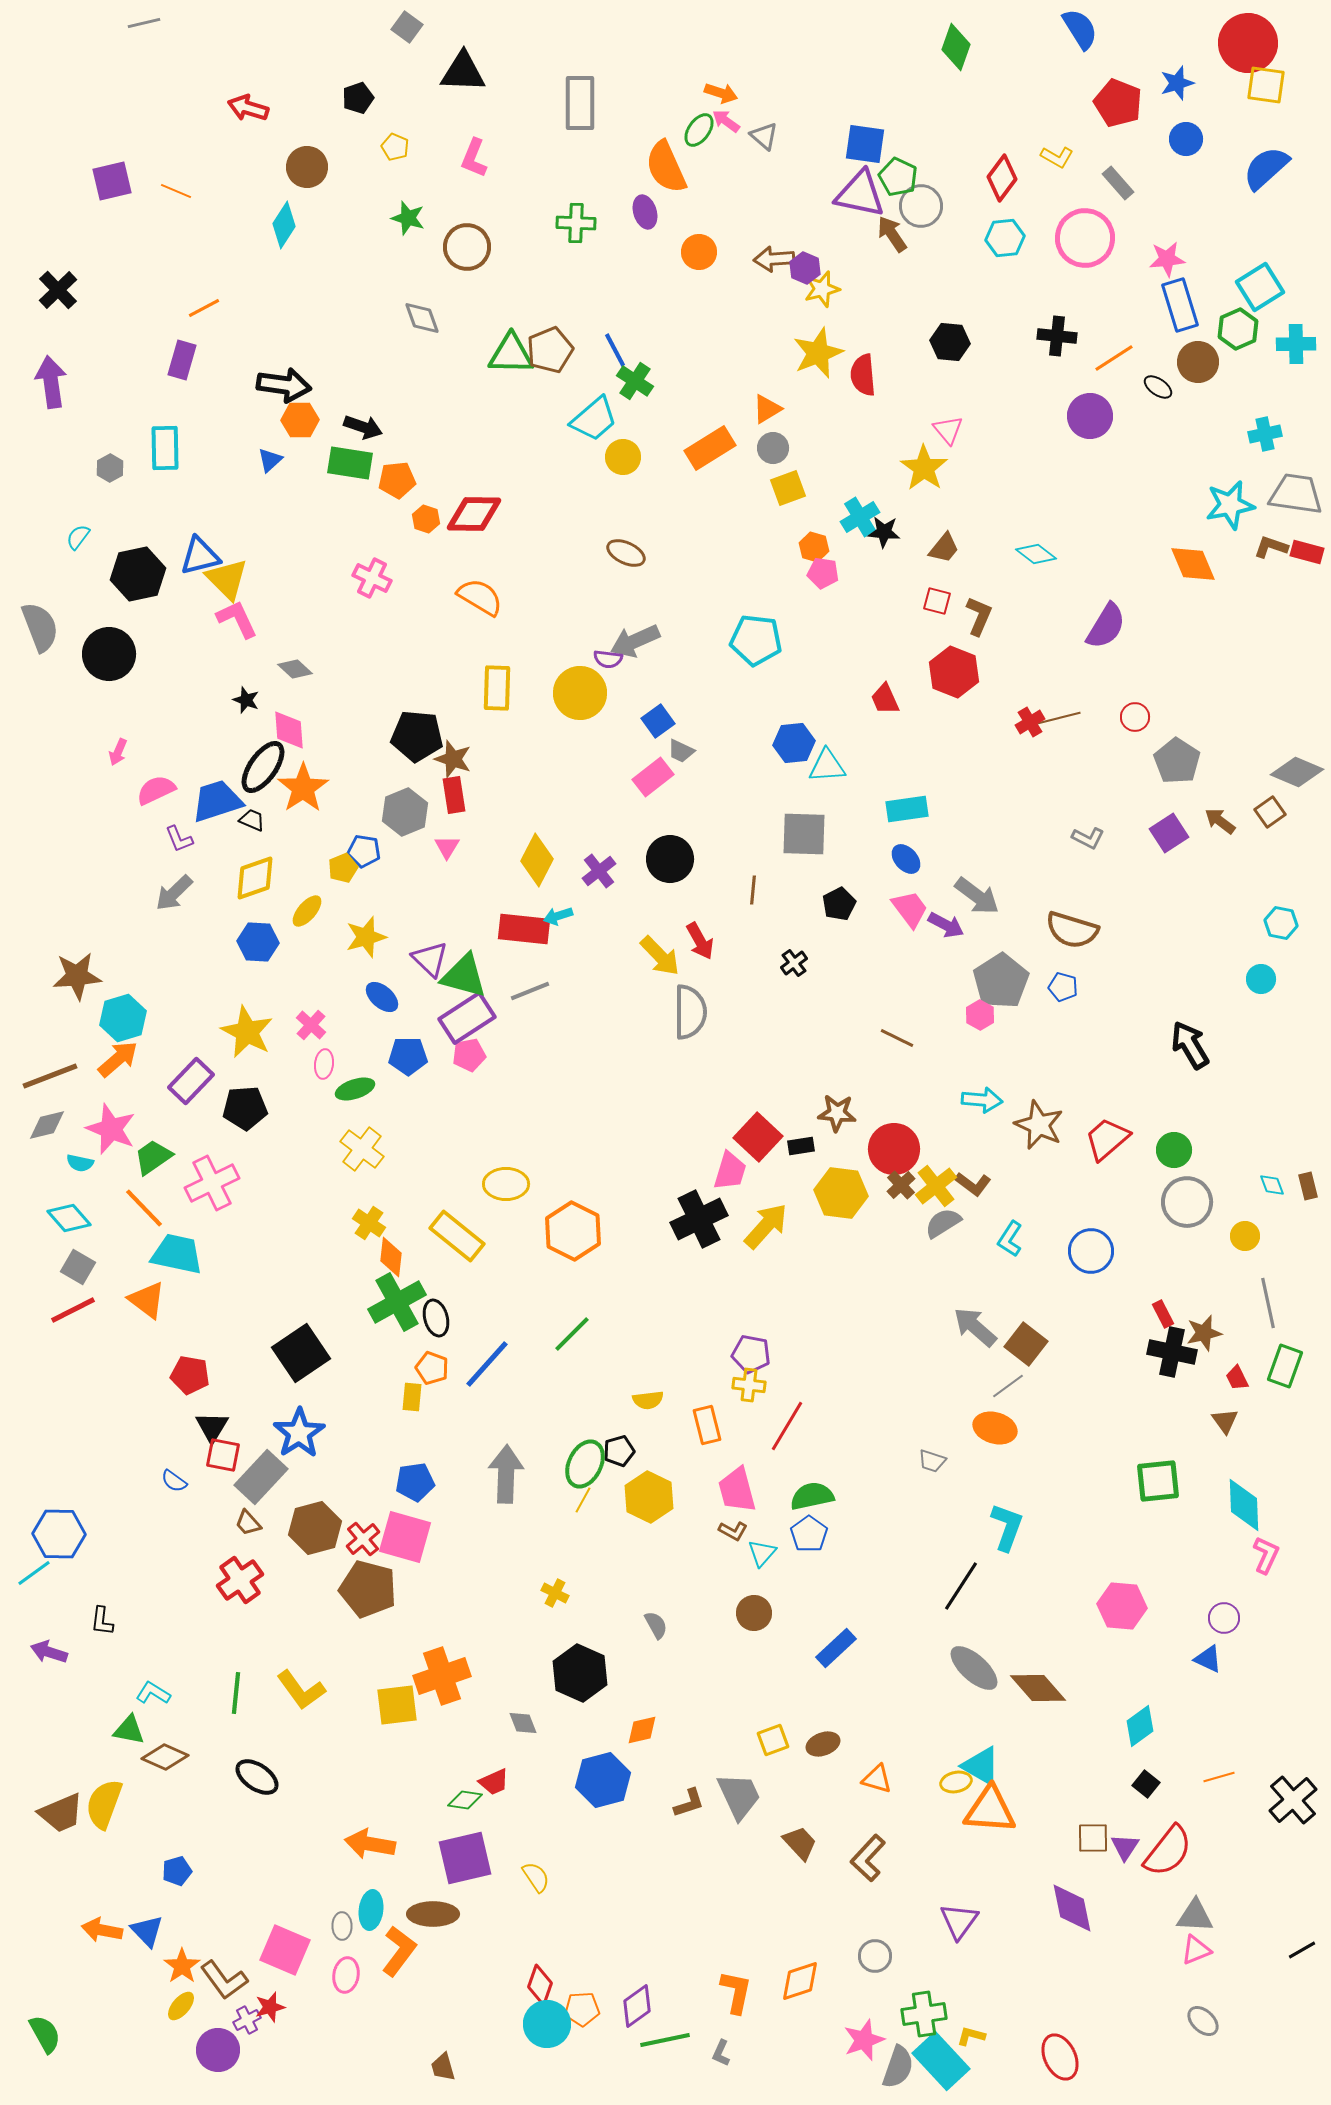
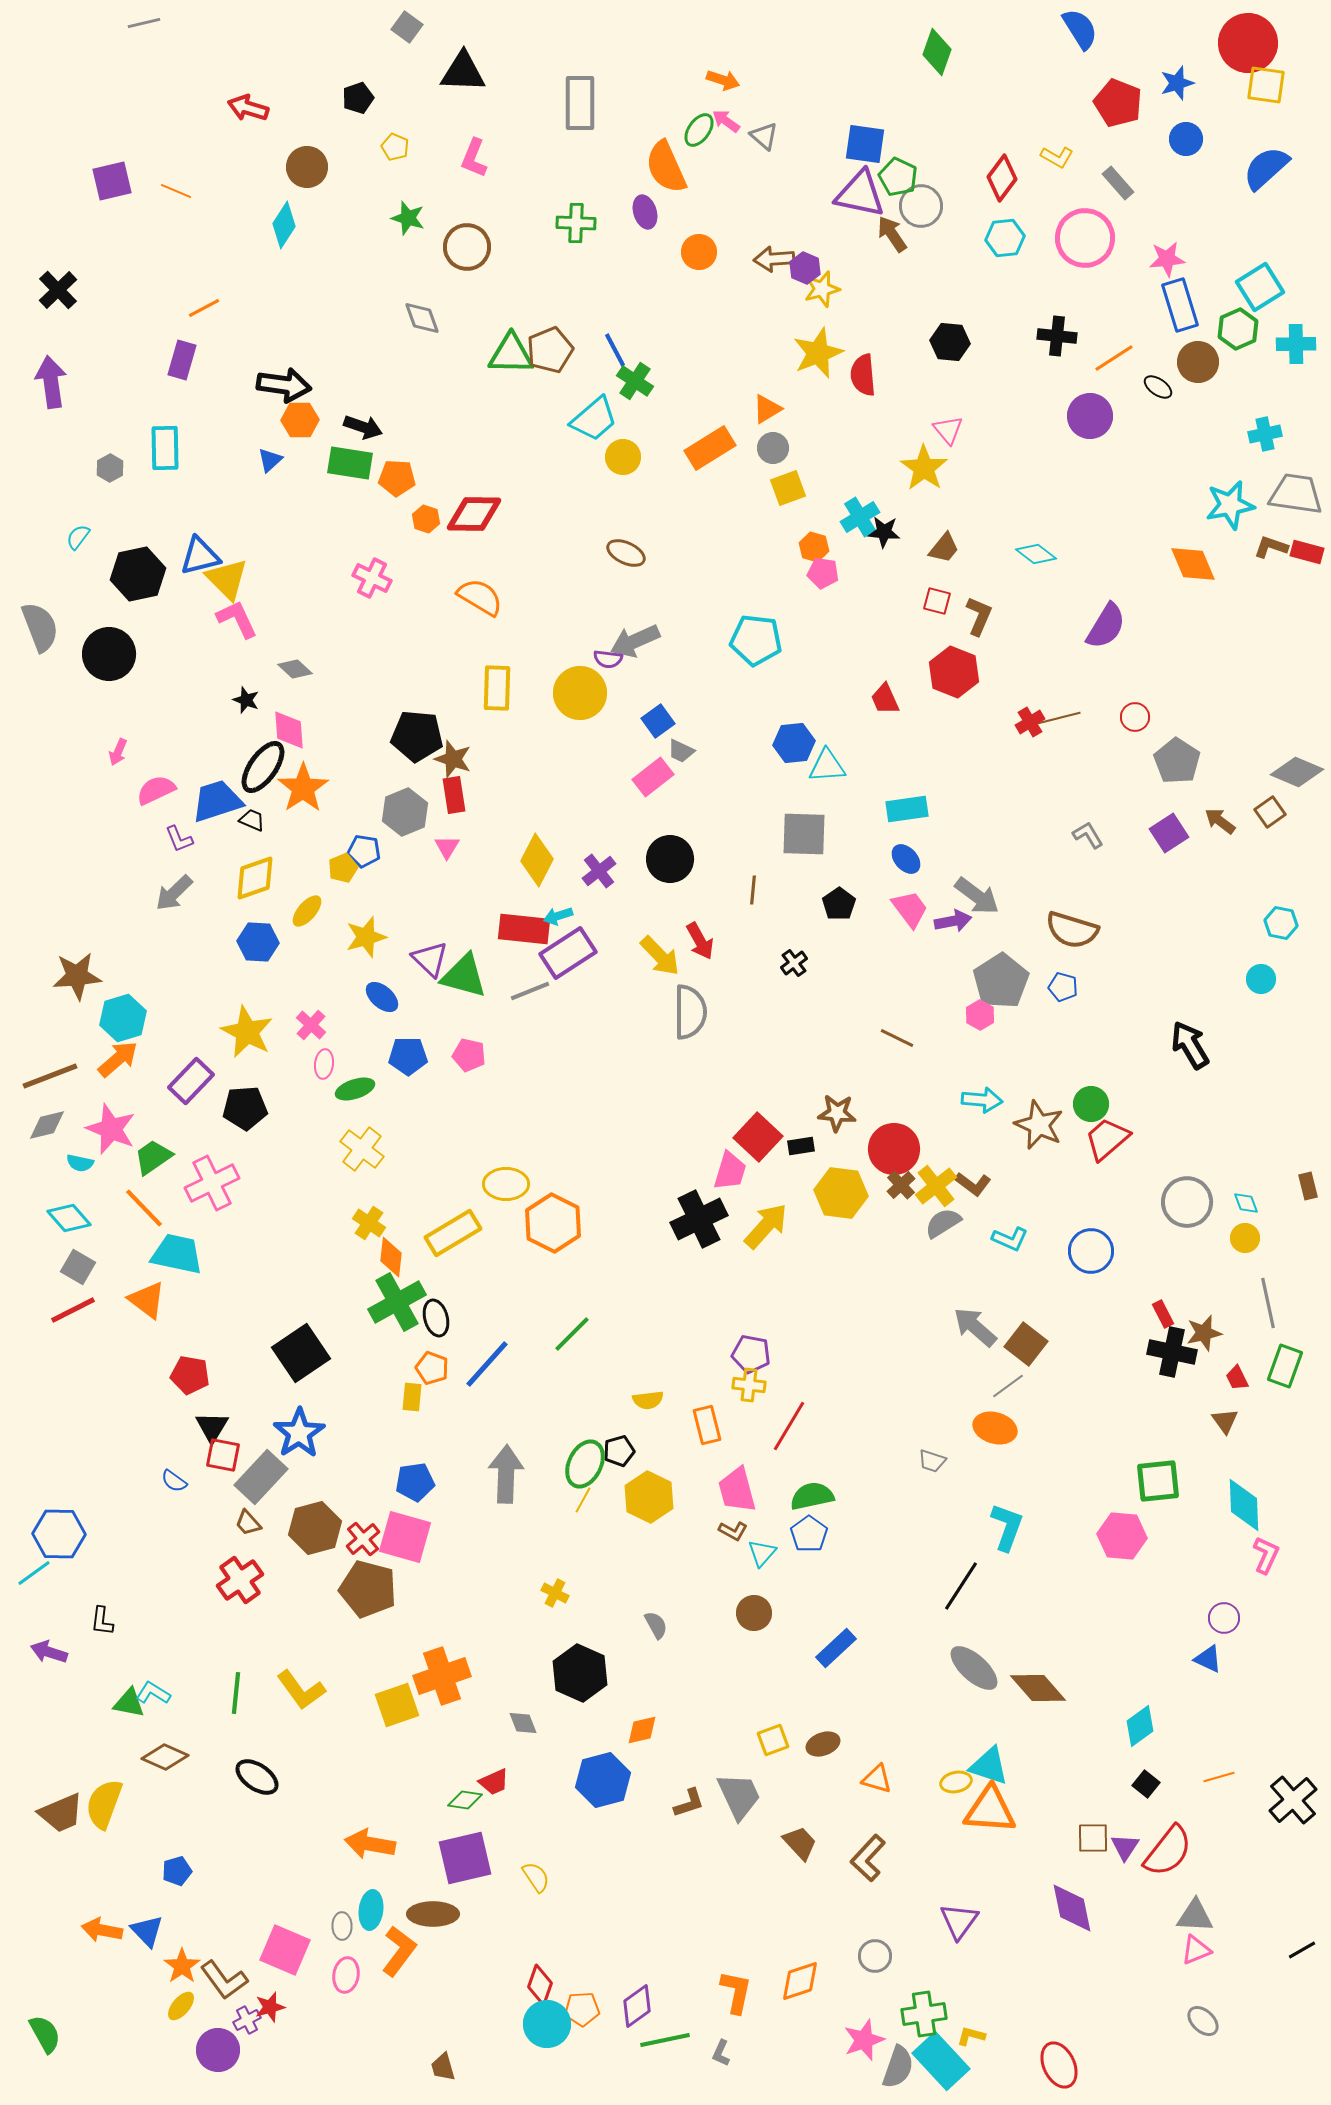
green diamond at (956, 47): moved 19 px left, 5 px down
orange arrow at (721, 93): moved 2 px right, 13 px up
orange pentagon at (397, 480): moved 2 px up; rotated 9 degrees clockwise
gray L-shape at (1088, 838): moved 3 px up; rotated 148 degrees counterclockwise
black pentagon at (839, 904): rotated 8 degrees counterclockwise
purple arrow at (946, 925): moved 7 px right, 4 px up; rotated 39 degrees counterclockwise
purple rectangle at (467, 1018): moved 101 px right, 65 px up
pink pentagon at (469, 1055): rotated 24 degrees clockwise
green circle at (1174, 1150): moved 83 px left, 46 px up
cyan diamond at (1272, 1185): moved 26 px left, 18 px down
orange hexagon at (573, 1231): moved 20 px left, 8 px up
yellow rectangle at (457, 1236): moved 4 px left, 3 px up; rotated 70 degrees counterclockwise
yellow circle at (1245, 1236): moved 2 px down
cyan L-shape at (1010, 1239): rotated 99 degrees counterclockwise
red line at (787, 1426): moved 2 px right
pink hexagon at (1122, 1606): moved 70 px up
yellow square at (397, 1705): rotated 12 degrees counterclockwise
green triangle at (129, 1730): moved 27 px up
cyan triangle at (981, 1766): moved 8 px right; rotated 12 degrees counterclockwise
red ellipse at (1060, 2057): moved 1 px left, 8 px down
